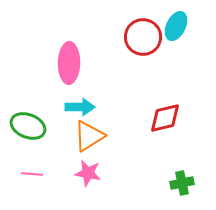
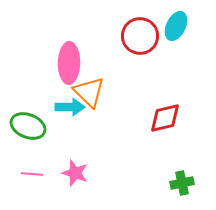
red circle: moved 3 px left, 1 px up
cyan arrow: moved 10 px left
orange triangle: moved 44 px up; rotated 44 degrees counterclockwise
pink star: moved 13 px left; rotated 8 degrees clockwise
